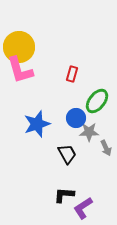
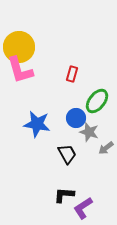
blue star: rotated 28 degrees clockwise
gray star: rotated 18 degrees clockwise
gray arrow: rotated 77 degrees clockwise
